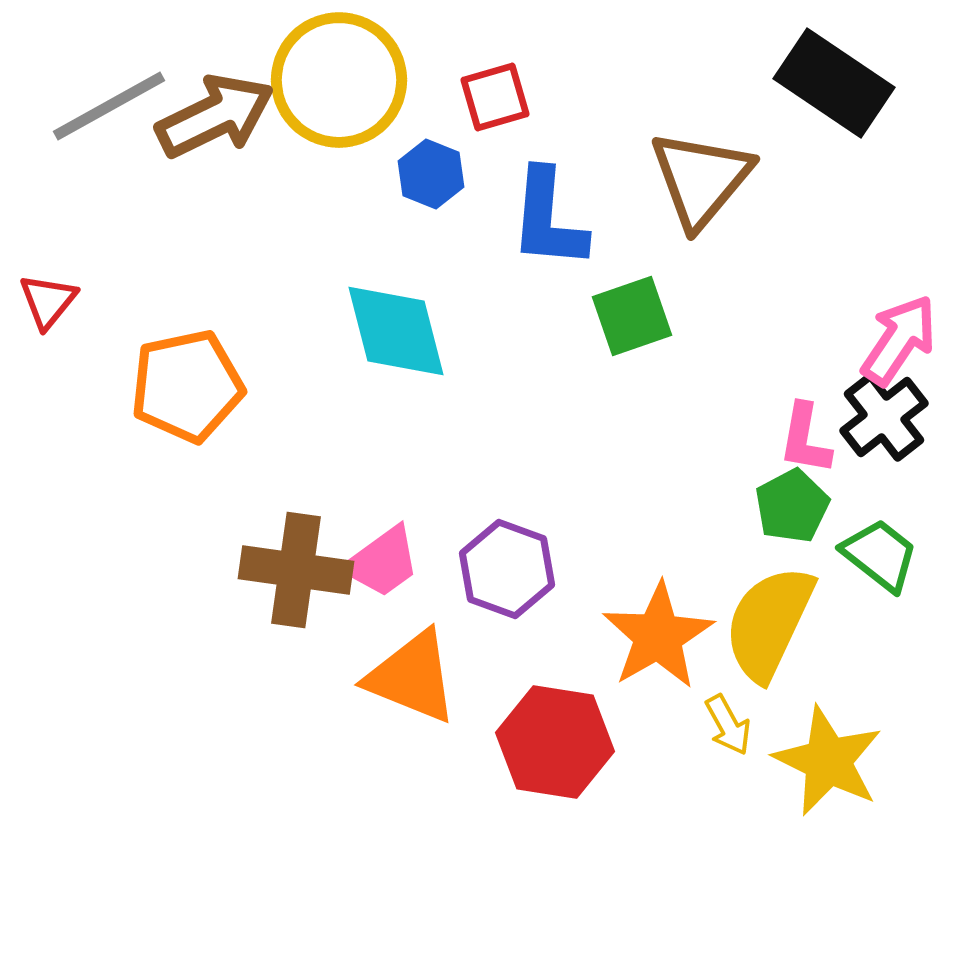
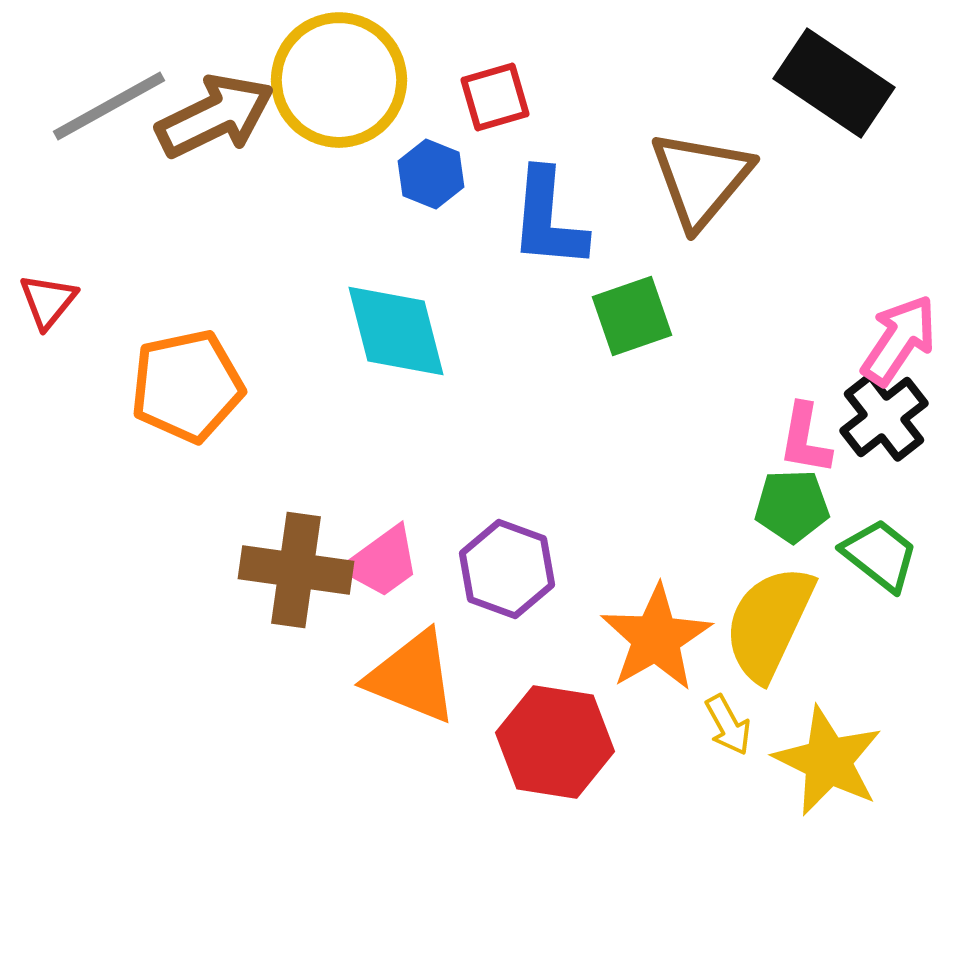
green pentagon: rotated 26 degrees clockwise
orange star: moved 2 px left, 2 px down
